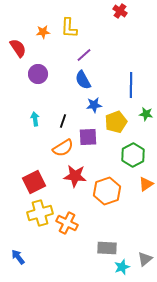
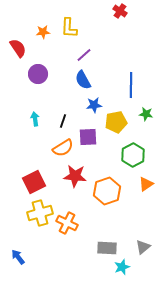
yellow pentagon: rotated 10 degrees clockwise
gray triangle: moved 2 px left, 12 px up
